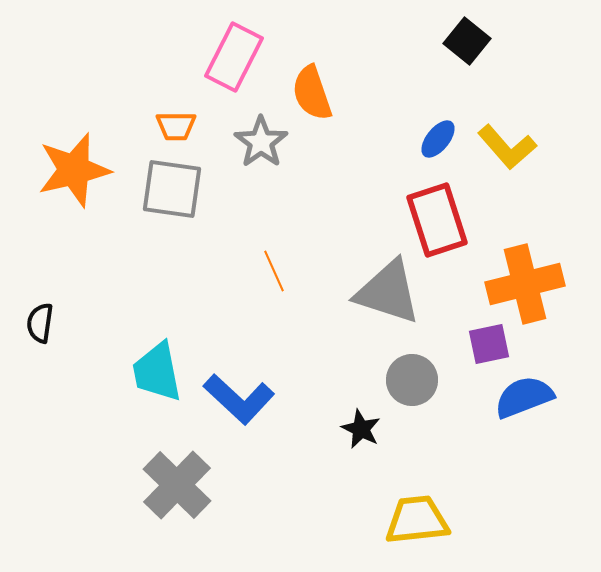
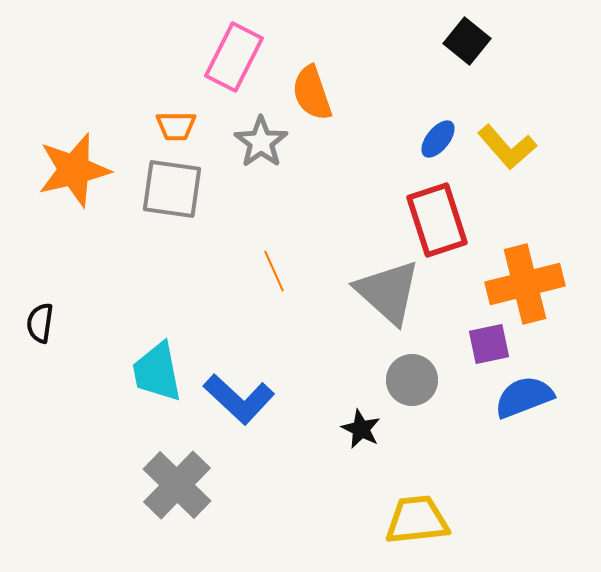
gray triangle: rotated 24 degrees clockwise
